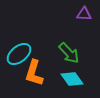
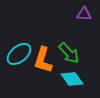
orange L-shape: moved 9 px right, 13 px up
